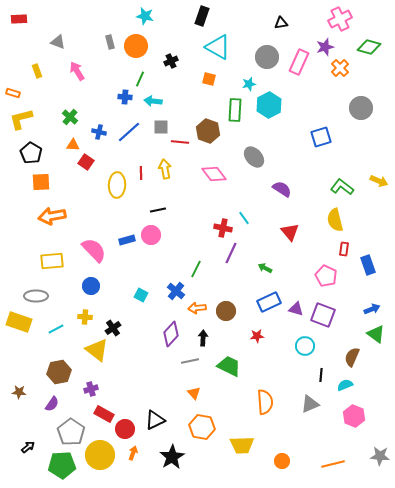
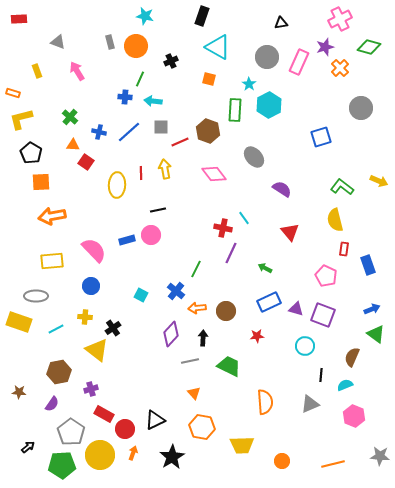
cyan star at (249, 84): rotated 24 degrees counterclockwise
red line at (180, 142): rotated 30 degrees counterclockwise
